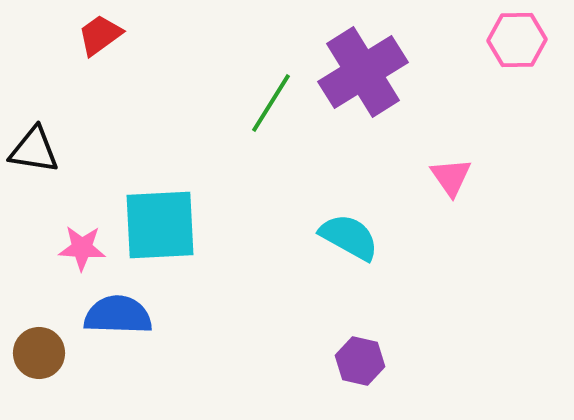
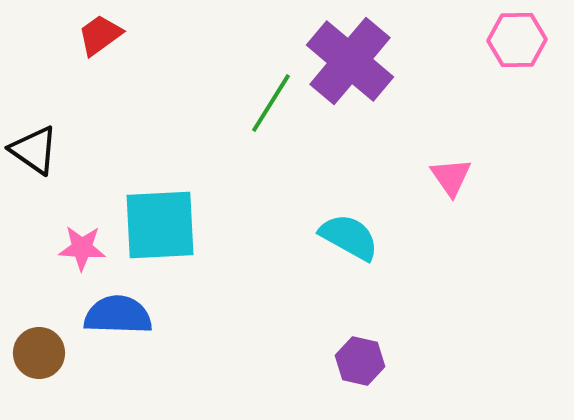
purple cross: moved 13 px left, 11 px up; rotated 18 degrees counterclockwise
black triangle: rotated 26 degrees clockwise
